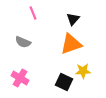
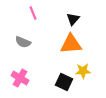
orange triangle: rotated 15 degrees clockwise
